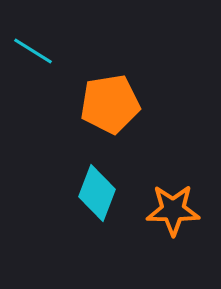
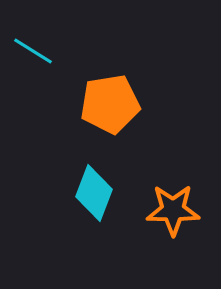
cyan diamond: moved 3 px left
